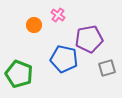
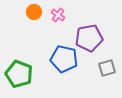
orange circle: moved 13 px up
purple pentagon: moved 1 px up
